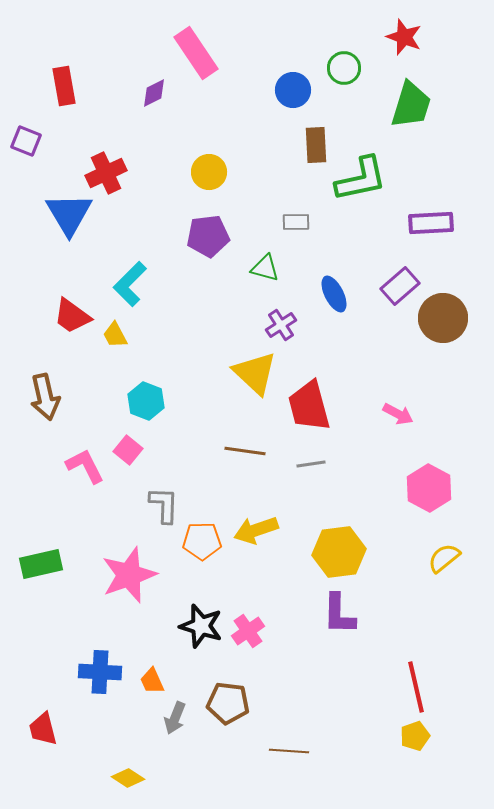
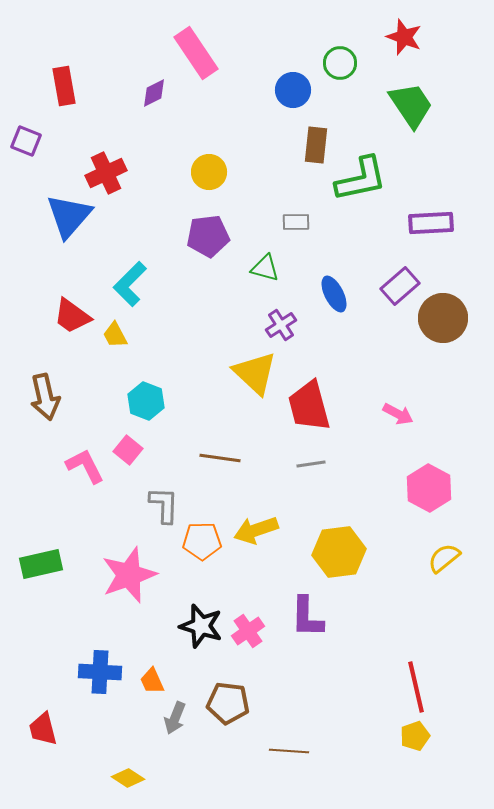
green circle at (344, 68): moved 4 px left, 5 px up
green trapezoid at (411, 105): rotated 51 degrees counterclockwise
brown rectangle at (316, 145): rotated 9 degrees clockwise
blue triangle at (69, 214): moved 2 px down; rotated 12 degrees clockwise
brown line at (245, 451): moved 25 px left, 7 px down
purple L-shape at (339, 614): moved 32 px left, 3 px down
